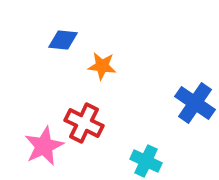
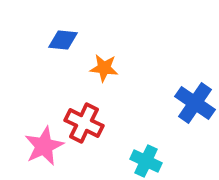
orange star: moved 2 px right, 2 px down
